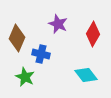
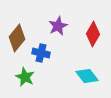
purple star: moved 2 px down; rotated 24 degrees clockwise
brown diamond: rotated 16 degrees clockwise
blue cross: moved 1 px up
cyan diamond: moved 1 px right, 1 px down
